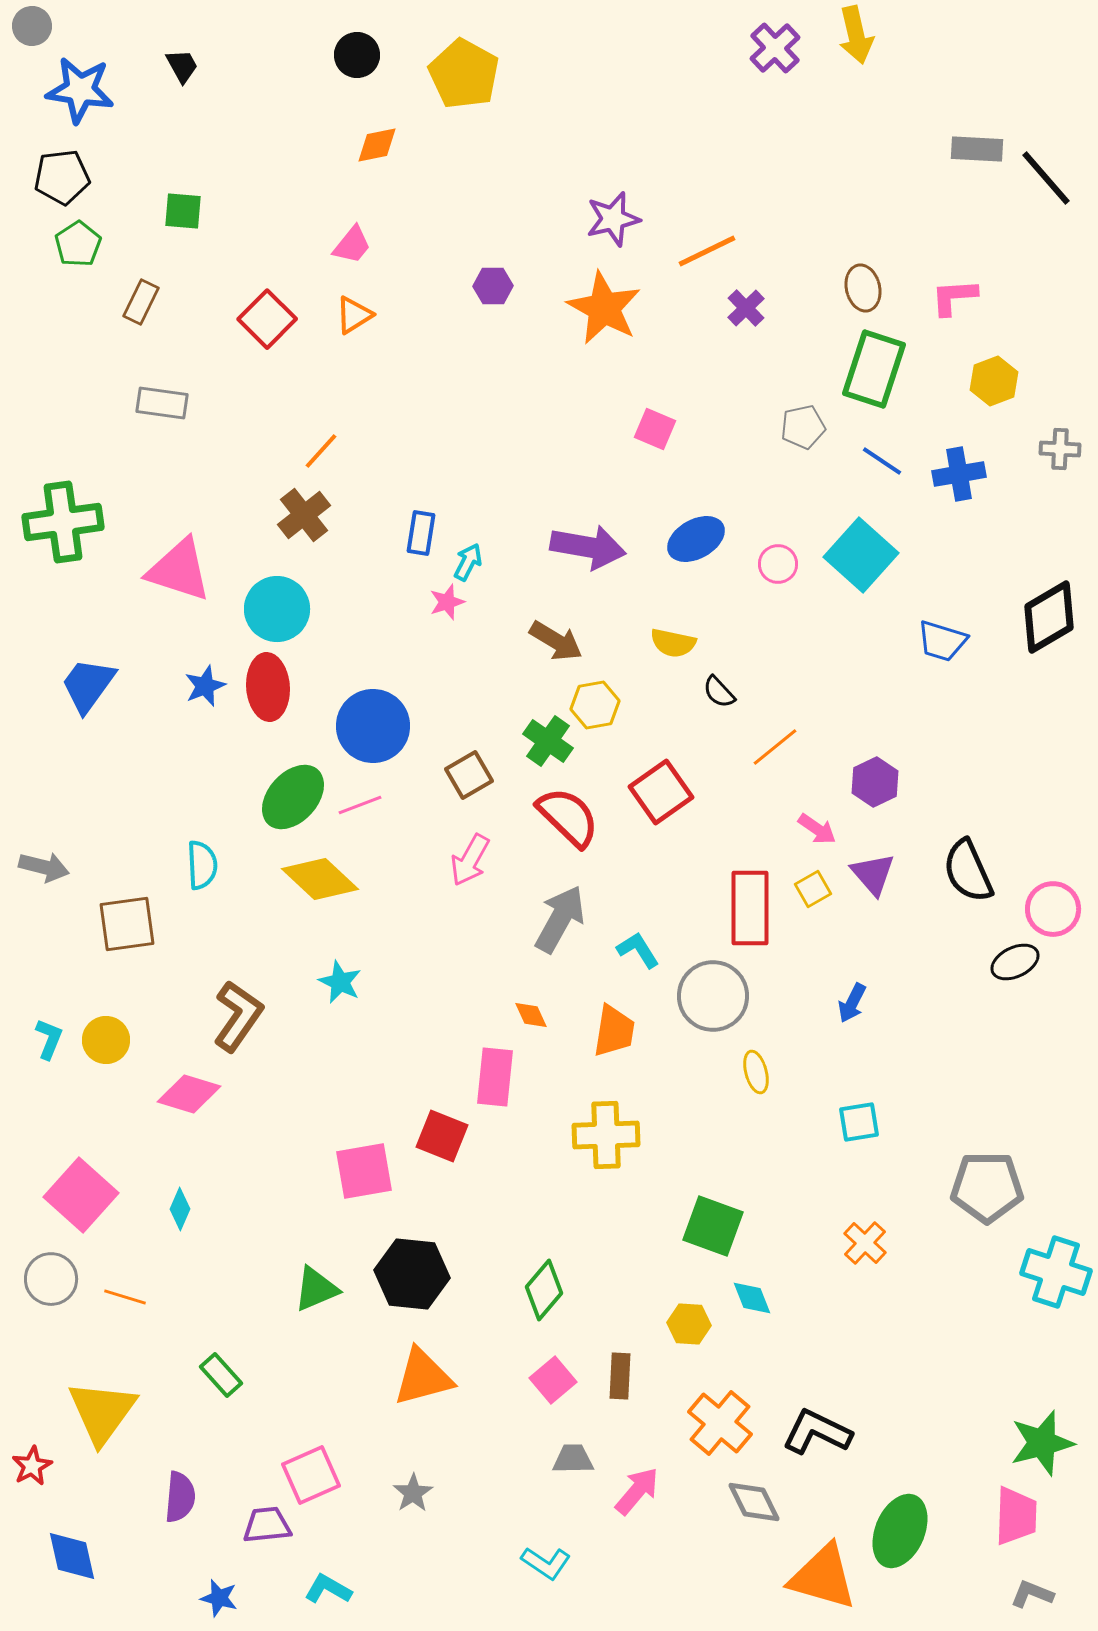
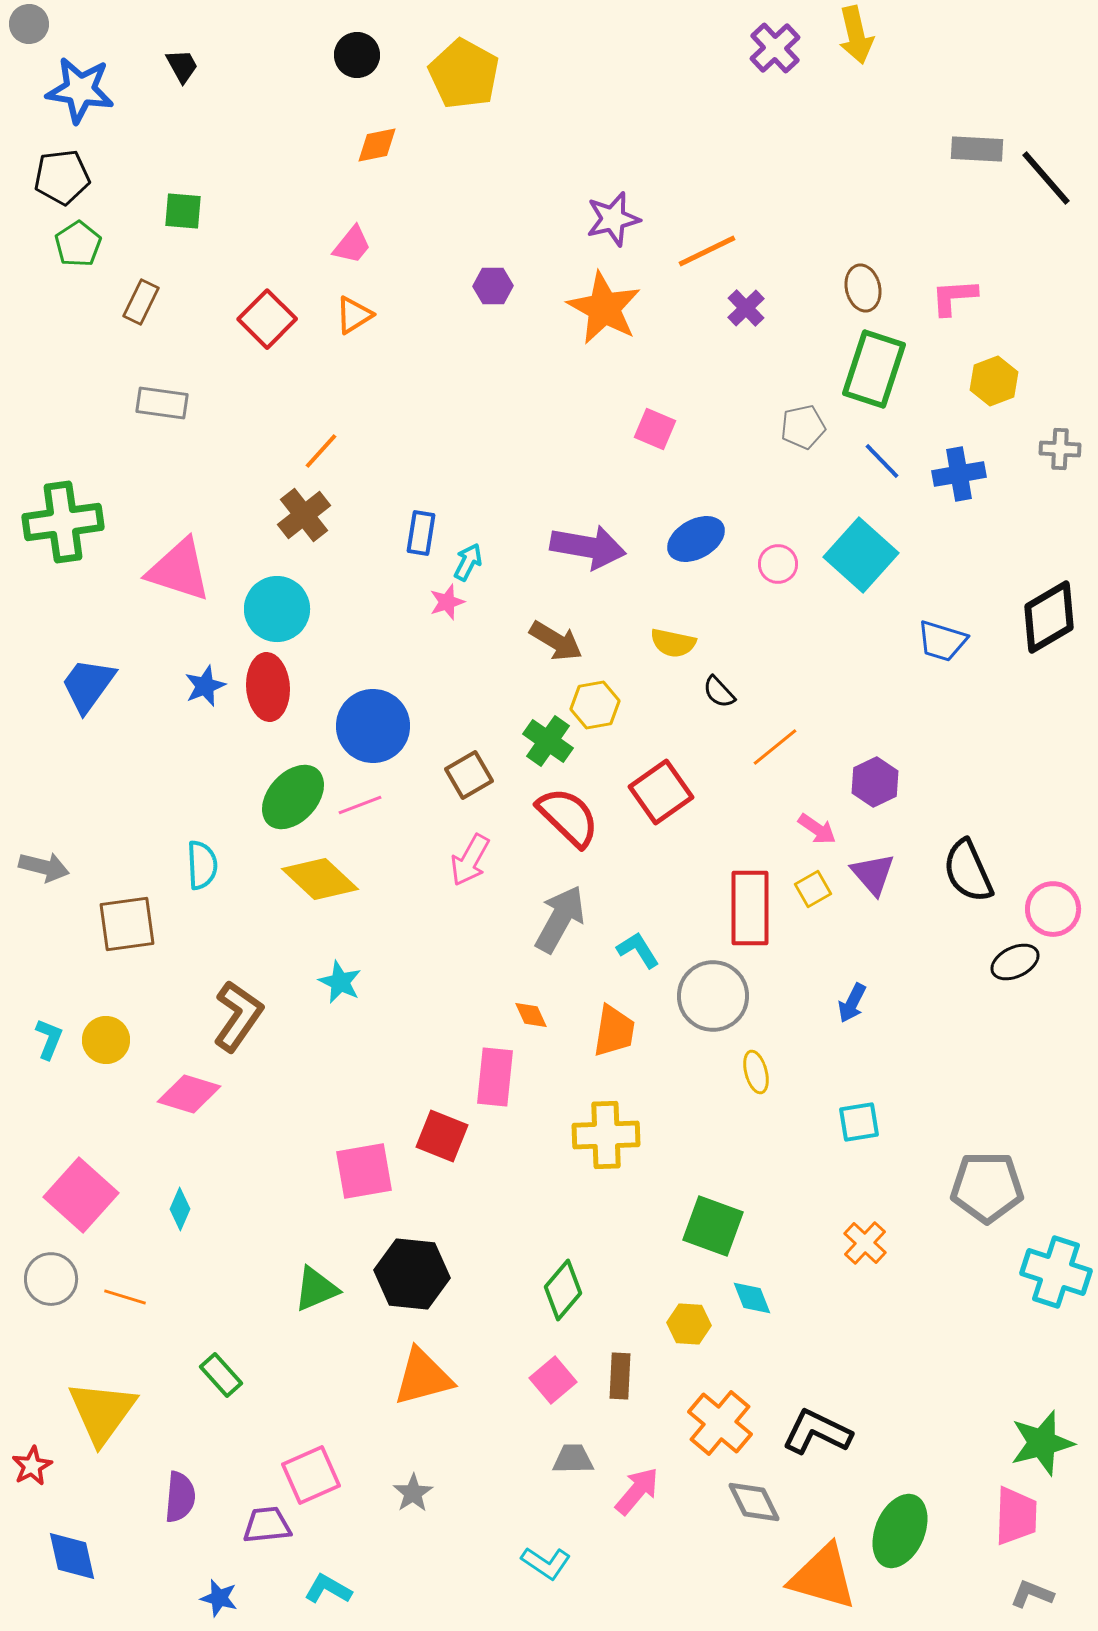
gray circle at (32, 26): moved 3 px left, 2 px up
blue line at (882, 461): rotated 12 degrees clockwise
green diamond at (544, 1290): moved 19 px right
